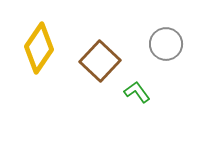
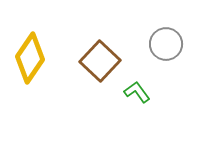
yellow diamond: moved 9 px left, 10 px down
